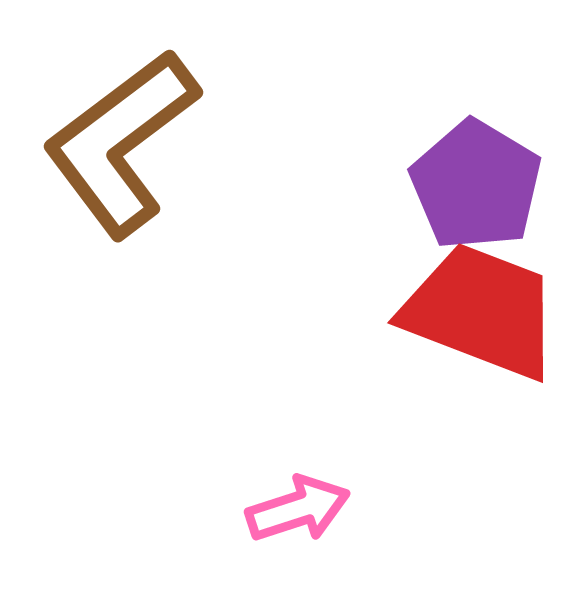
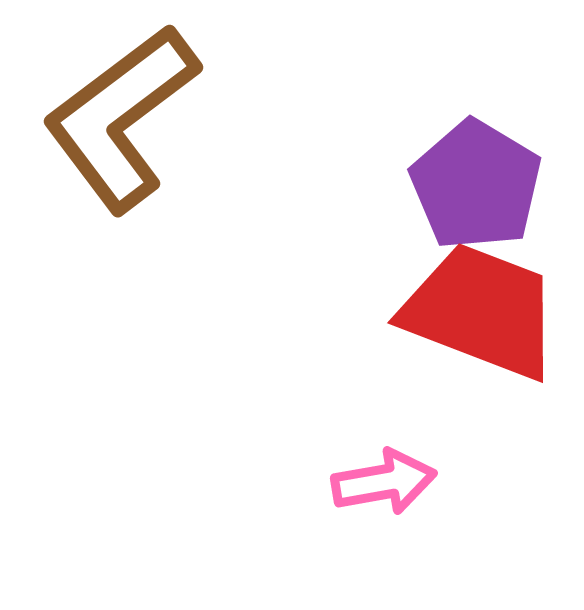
brown L-shape: moved 25 px up
pink arrow: moved 86 px right, 27 px up; rotated 8 degrees clockwise
